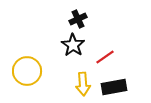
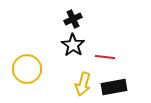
black cross: moved 5 px left
red line: rotated 42 degrees clockwise
yellow circle: moved 2 px up
yellow arrow: rotated 20 degrees clockwise
